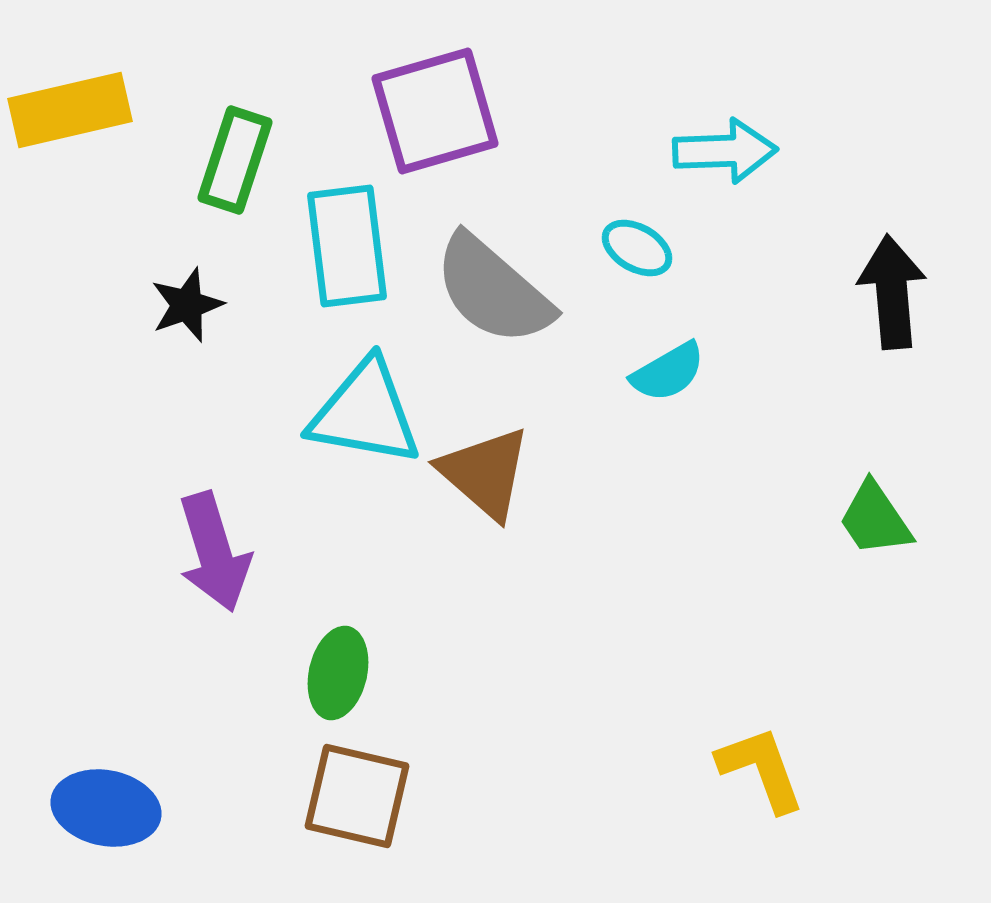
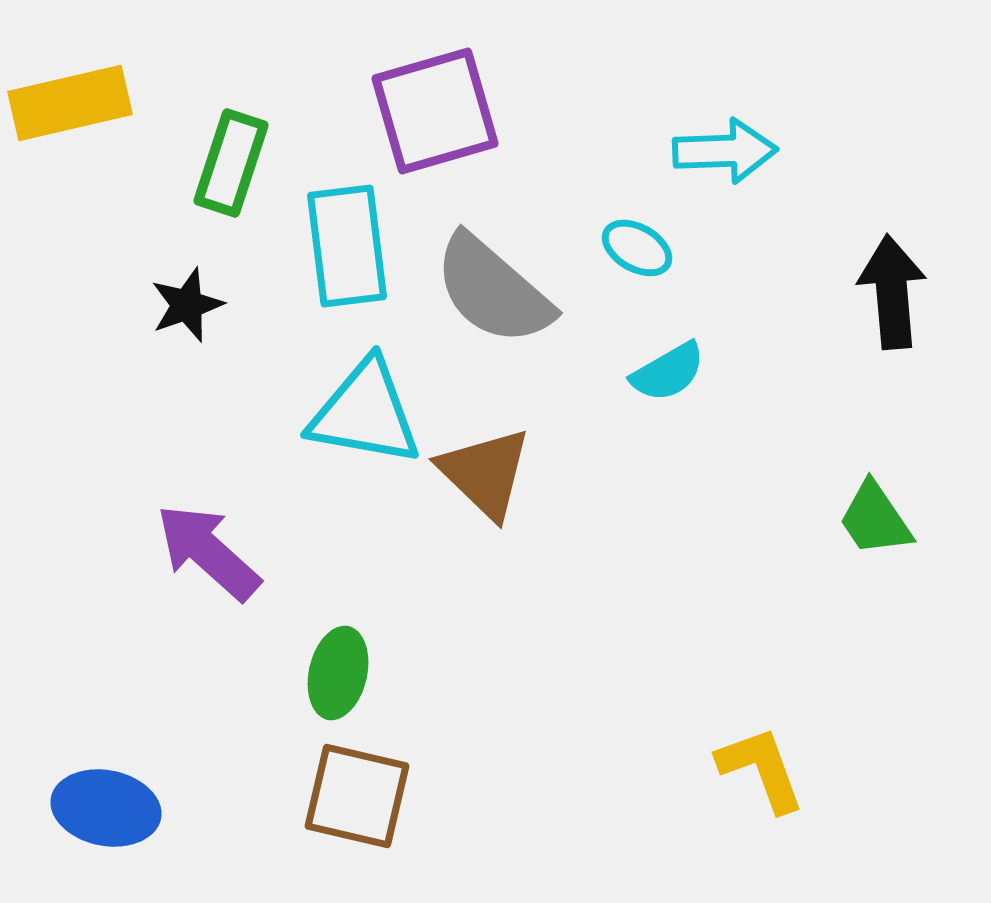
yellow rectangle: moved 7 px up
green rectangle: moved 4 px left, 3 px down
brown triangle: rotated 3 degrees clockwise
purple arrow: moved 6 px left; rotated 149 degrees clockwise
